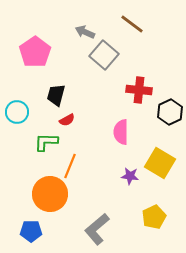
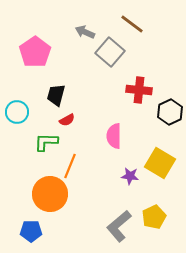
gray square: moved 6 px right, 3 px up
pink semicircle: moved 7 px left, 4 px down
gray L-shape: moved 22 px right, 3 px up
